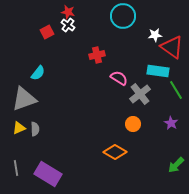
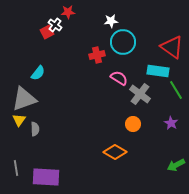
red star: rotated 16 degrees counterclockwise
cyan circle: moved 26 px down
white cross: moved 13 px left
white star: moved 44 px left, 14 px up
gray cross: rotated 15 degrees counterclockwise
yellow triangle: moved 8 px up; rotated 32 degrees counterclockwise
green arrow: rotated 18 degrees clockwise
purple rectangle: moved 2 px left, 3 px down; rotated 28 degrees counterclockwise
